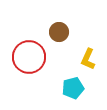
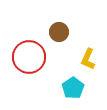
cyan pentagon: rotated 20 degrees counterclockwise
